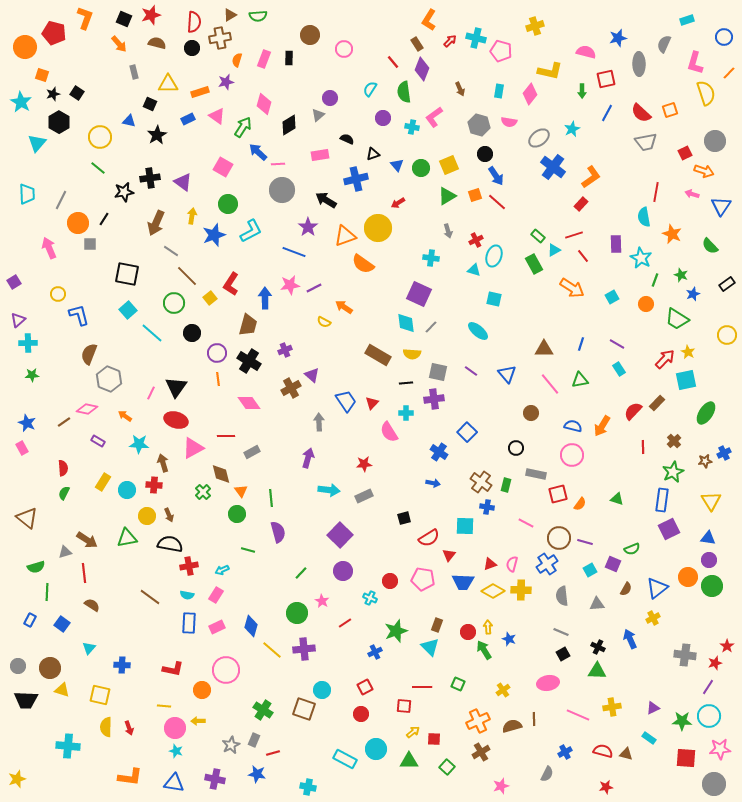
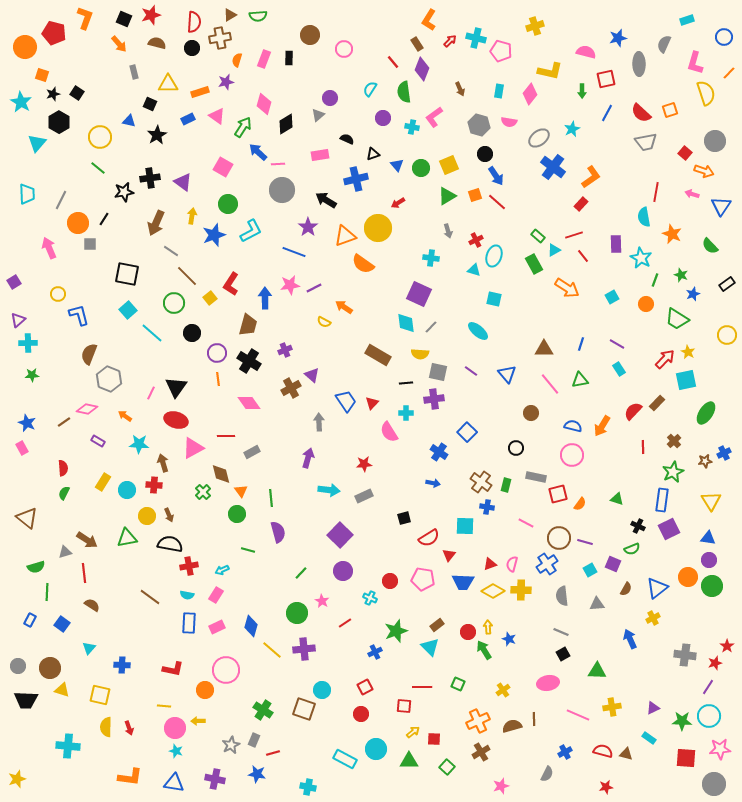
black diamond at (289, 125): moved 3 px left, 1 px up
red square at (685, 153): rotated 24 degrees counterclockwise
orange arrow at (572, 288): moved 5 px left
yellow semicircle at (412, 354): moved 8 px right
gray rectangle at (536, 474): moved 3 px down
brown rectangle at (437, 625): rotated 32 degrees clockwise
black cross at (598, 647): moved 40 px right, 121 px up
orange circle at (202, 690): moved 3 px right
